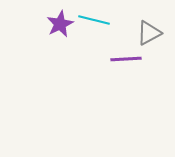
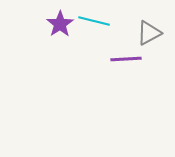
cyan line: moved 1 px down
purple star: rotated 8 degrees counterclockwise
